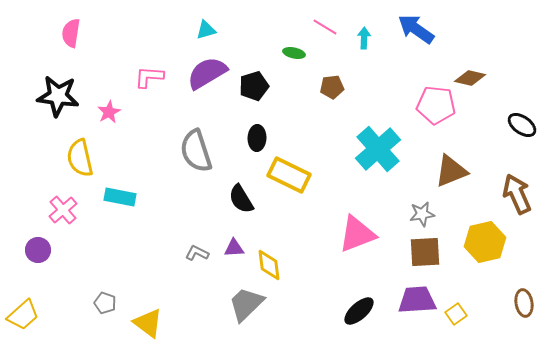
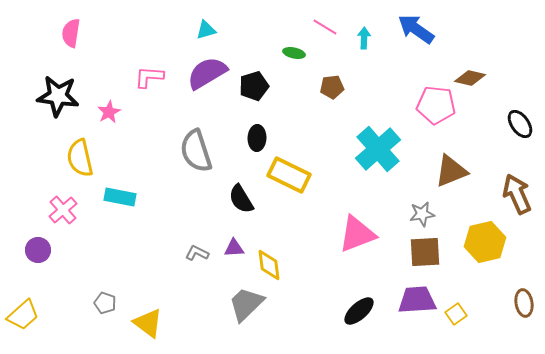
black ellipse at (522, 125): moved 2 px left, 1 px up; rotated 20 degrees clockwise
